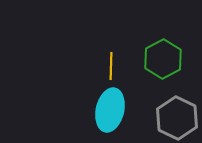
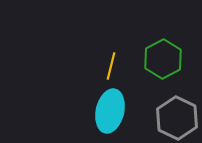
yellow line: rotated 12 degrees clockwise
cyan ellipse: moved 1 px down
